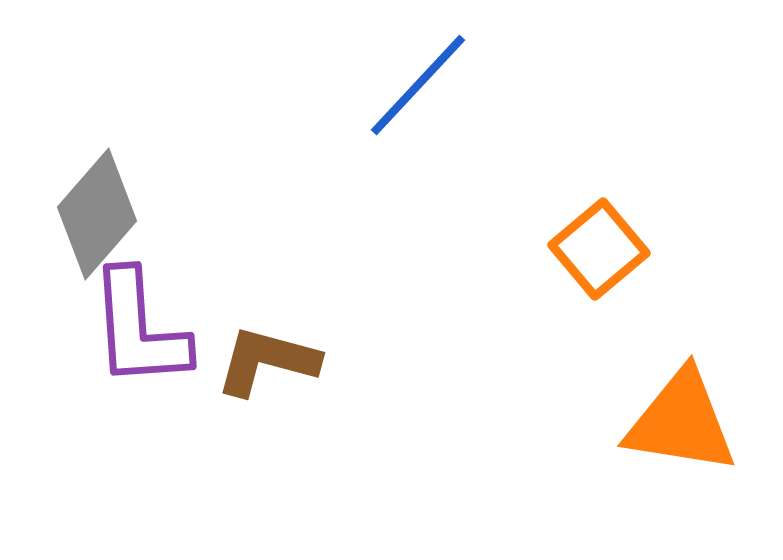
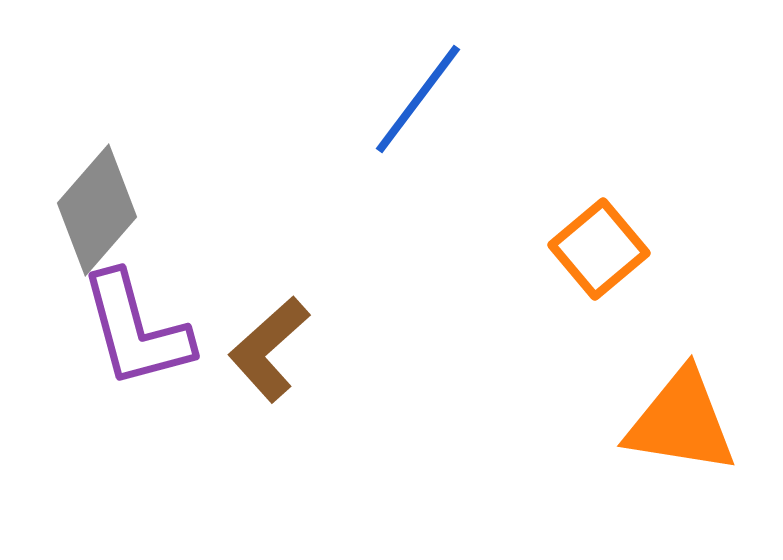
blue line: moved 14 px down; rotated 6 degrees counterclockwise
gray diamond: moved 4 px up
purple L-shape: moved 3 px left, 1 px down; rotated 11 degrees counterclockwise
brown L-shape: moved 2 px right, 12 px up; rotated 57 degrees counterclockwise
